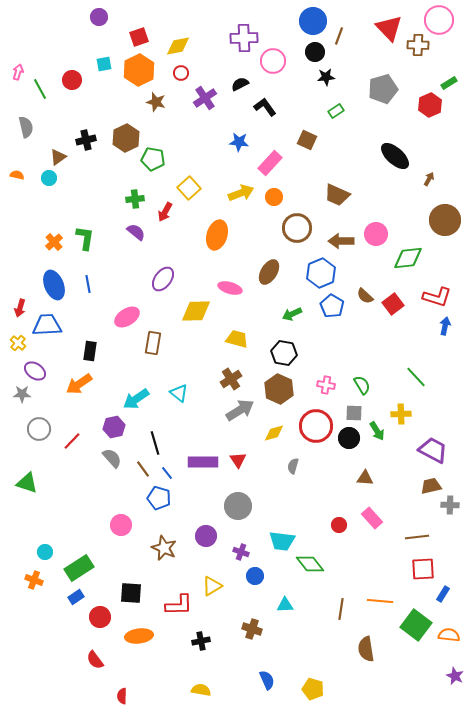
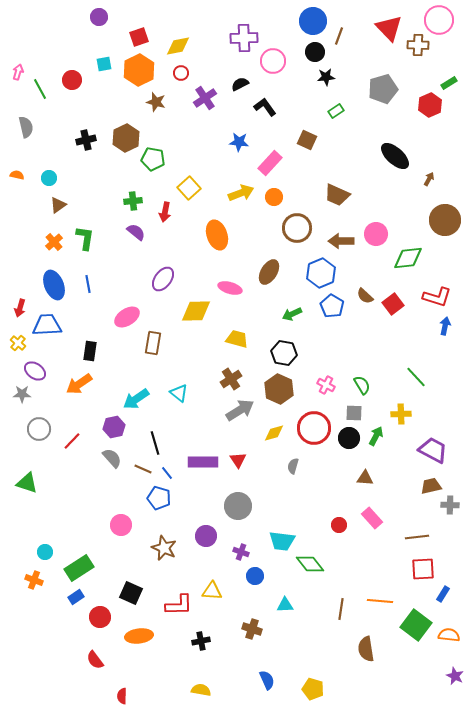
brown triangle at (58, 157): moved 48 px down
green cross at (135, 199): moved 2 px left, 2 px down
red arrow at (165, 212): rotated 18 degrees counterclockwise
orange ellipse at (217, 235): rotated 36 degrees counterclockwise
pink cross at (326, 385): rotated 18 degrees clockwise
red circle at (316, 426): moved 2 px left, 2 px down
green arrow at (377, 431): moved 1 px left, 5 px down; rotated 120 degrees counterclockwise
brown line at (143, 469): rotated 30 degrees counterclockwise
yellow triangle at (212, 586): moved 5 px down; rotated 35 degrees clockwise
black square at (131, 593): rotated 20 degrees clockwise
